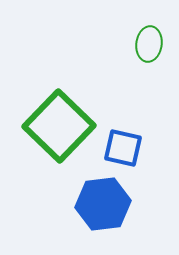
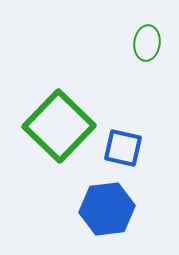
green ellipse: moved 2 px left, 1 px up
blue hexagon: moved 4 px right, 5 px down
